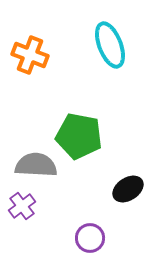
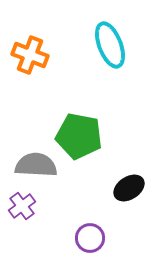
black ellipse: moved 1 px right, 1 px up
